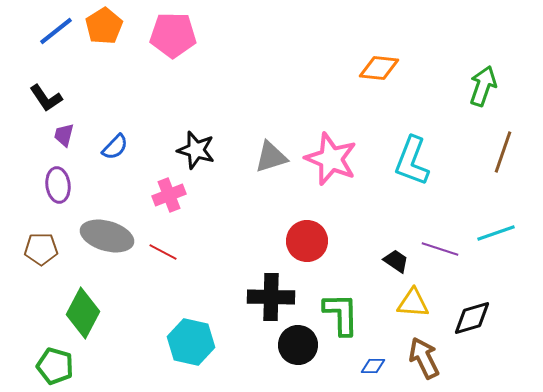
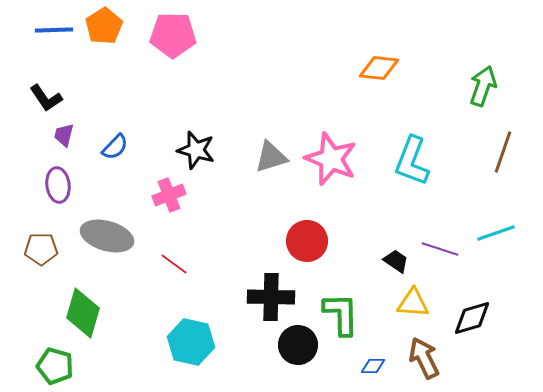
blue line: moved 2 px left, 1 px up; rotated 36 degrees clockwise
red line: moved 11 px right, 12 px down; rotated 8 degrees clockwise
green diamond: rotated 12 degrees counterclockwise
